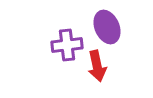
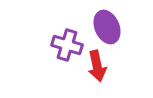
purple cross: rotated 24 degrees clockwise
